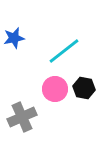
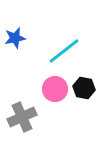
blue star: moved 1 px right
